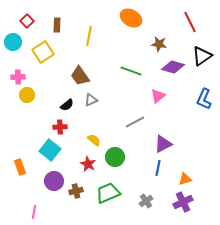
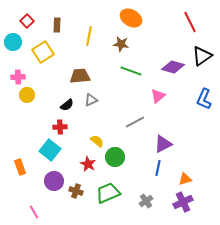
brown star: moved 38 px left
brown trapezoid: rotated 120 degrees clockwise
yellow semicircle: moved 3 px right, 1 px down
brown cross: rotated 32 degrees clockwise
pink line: rotated 40 degrees counterclockwise
